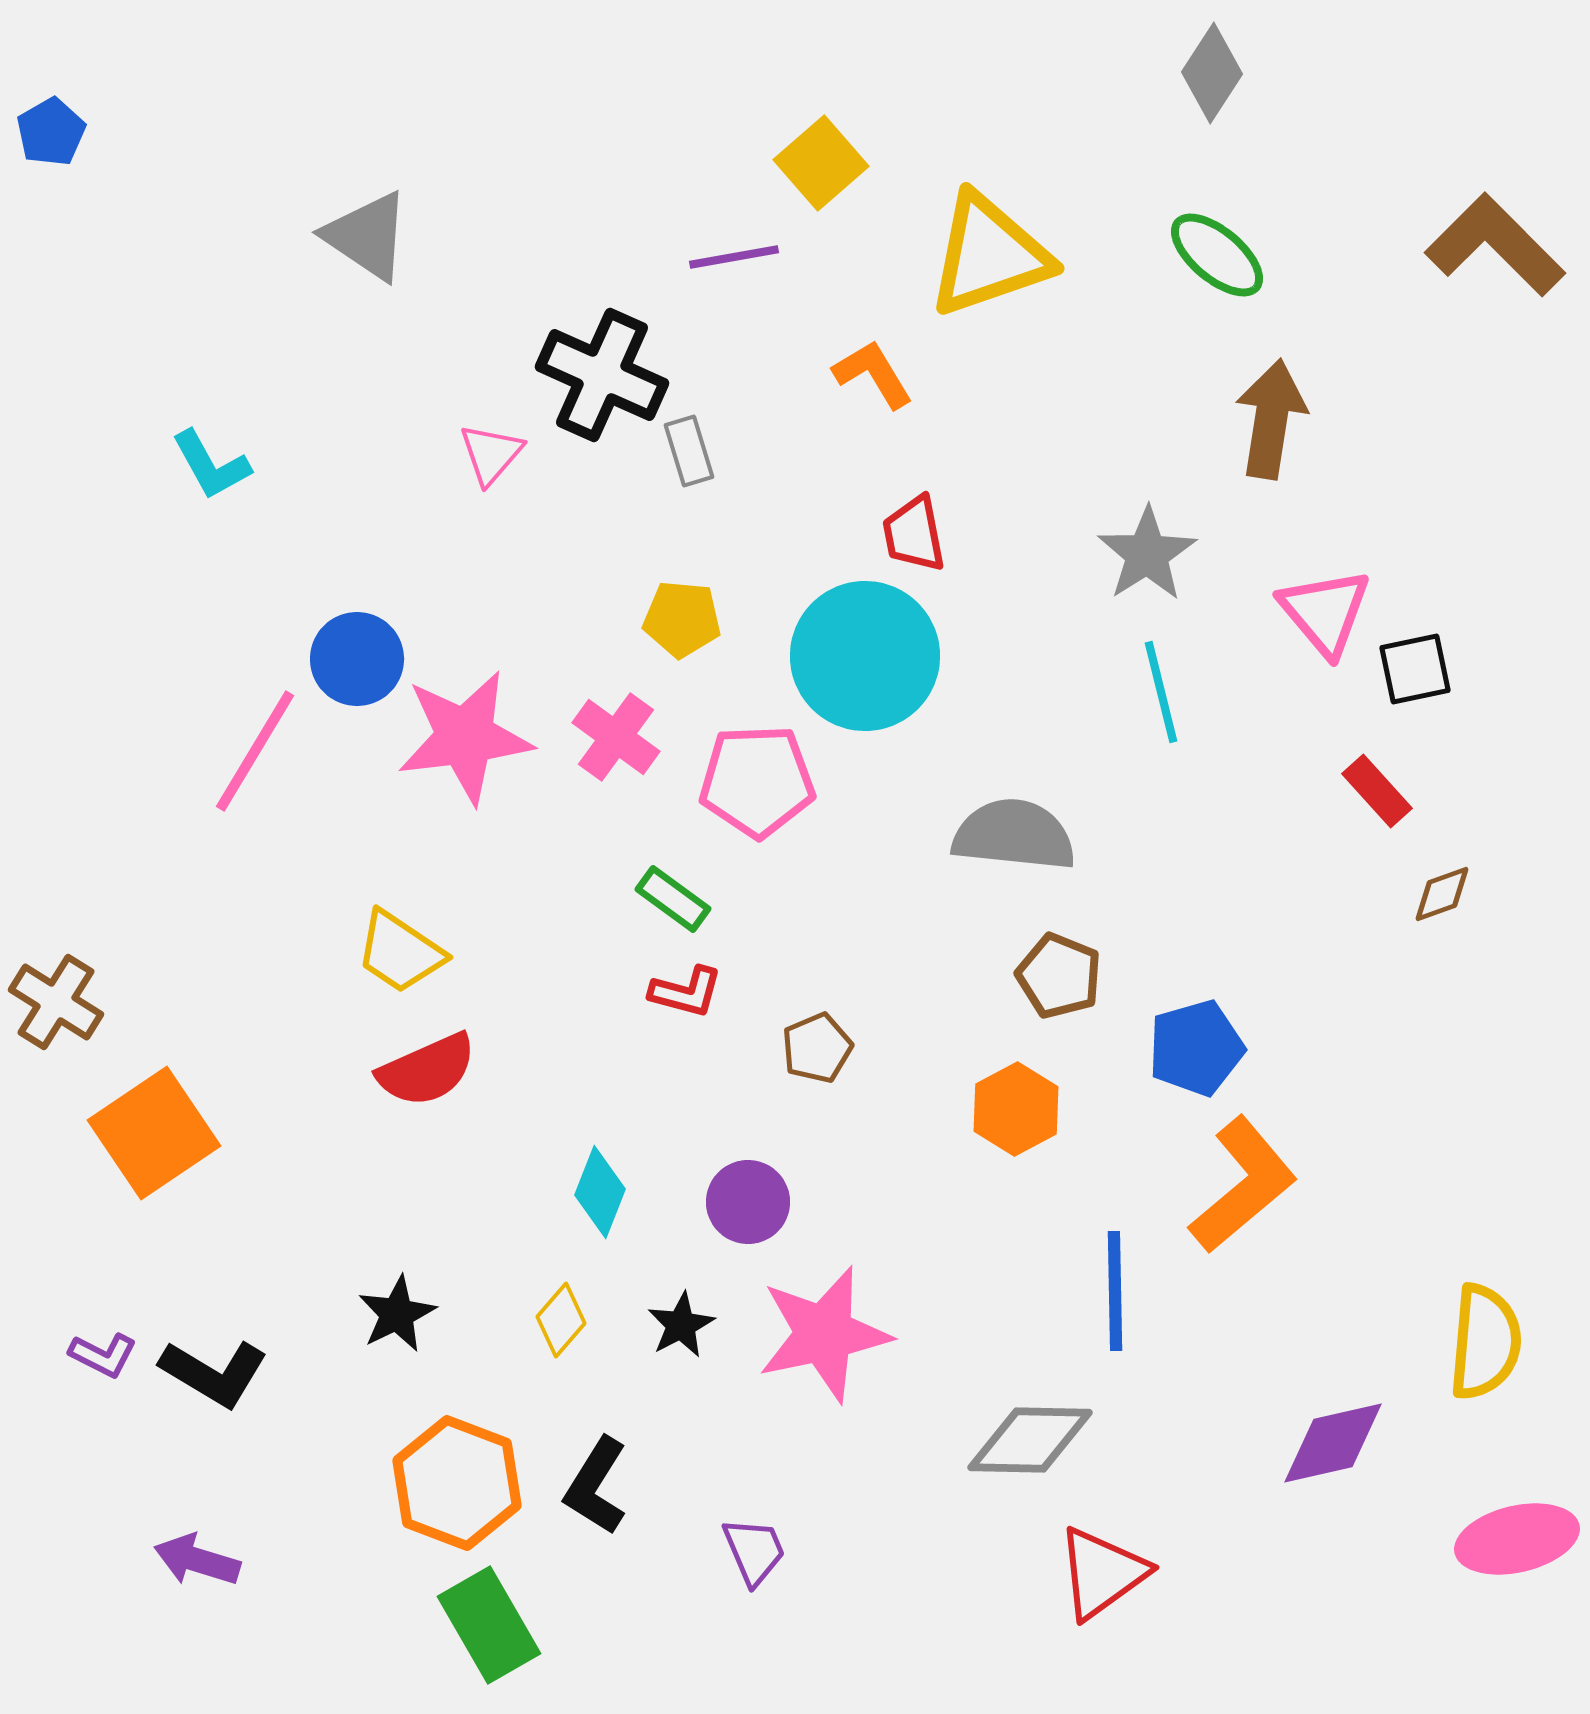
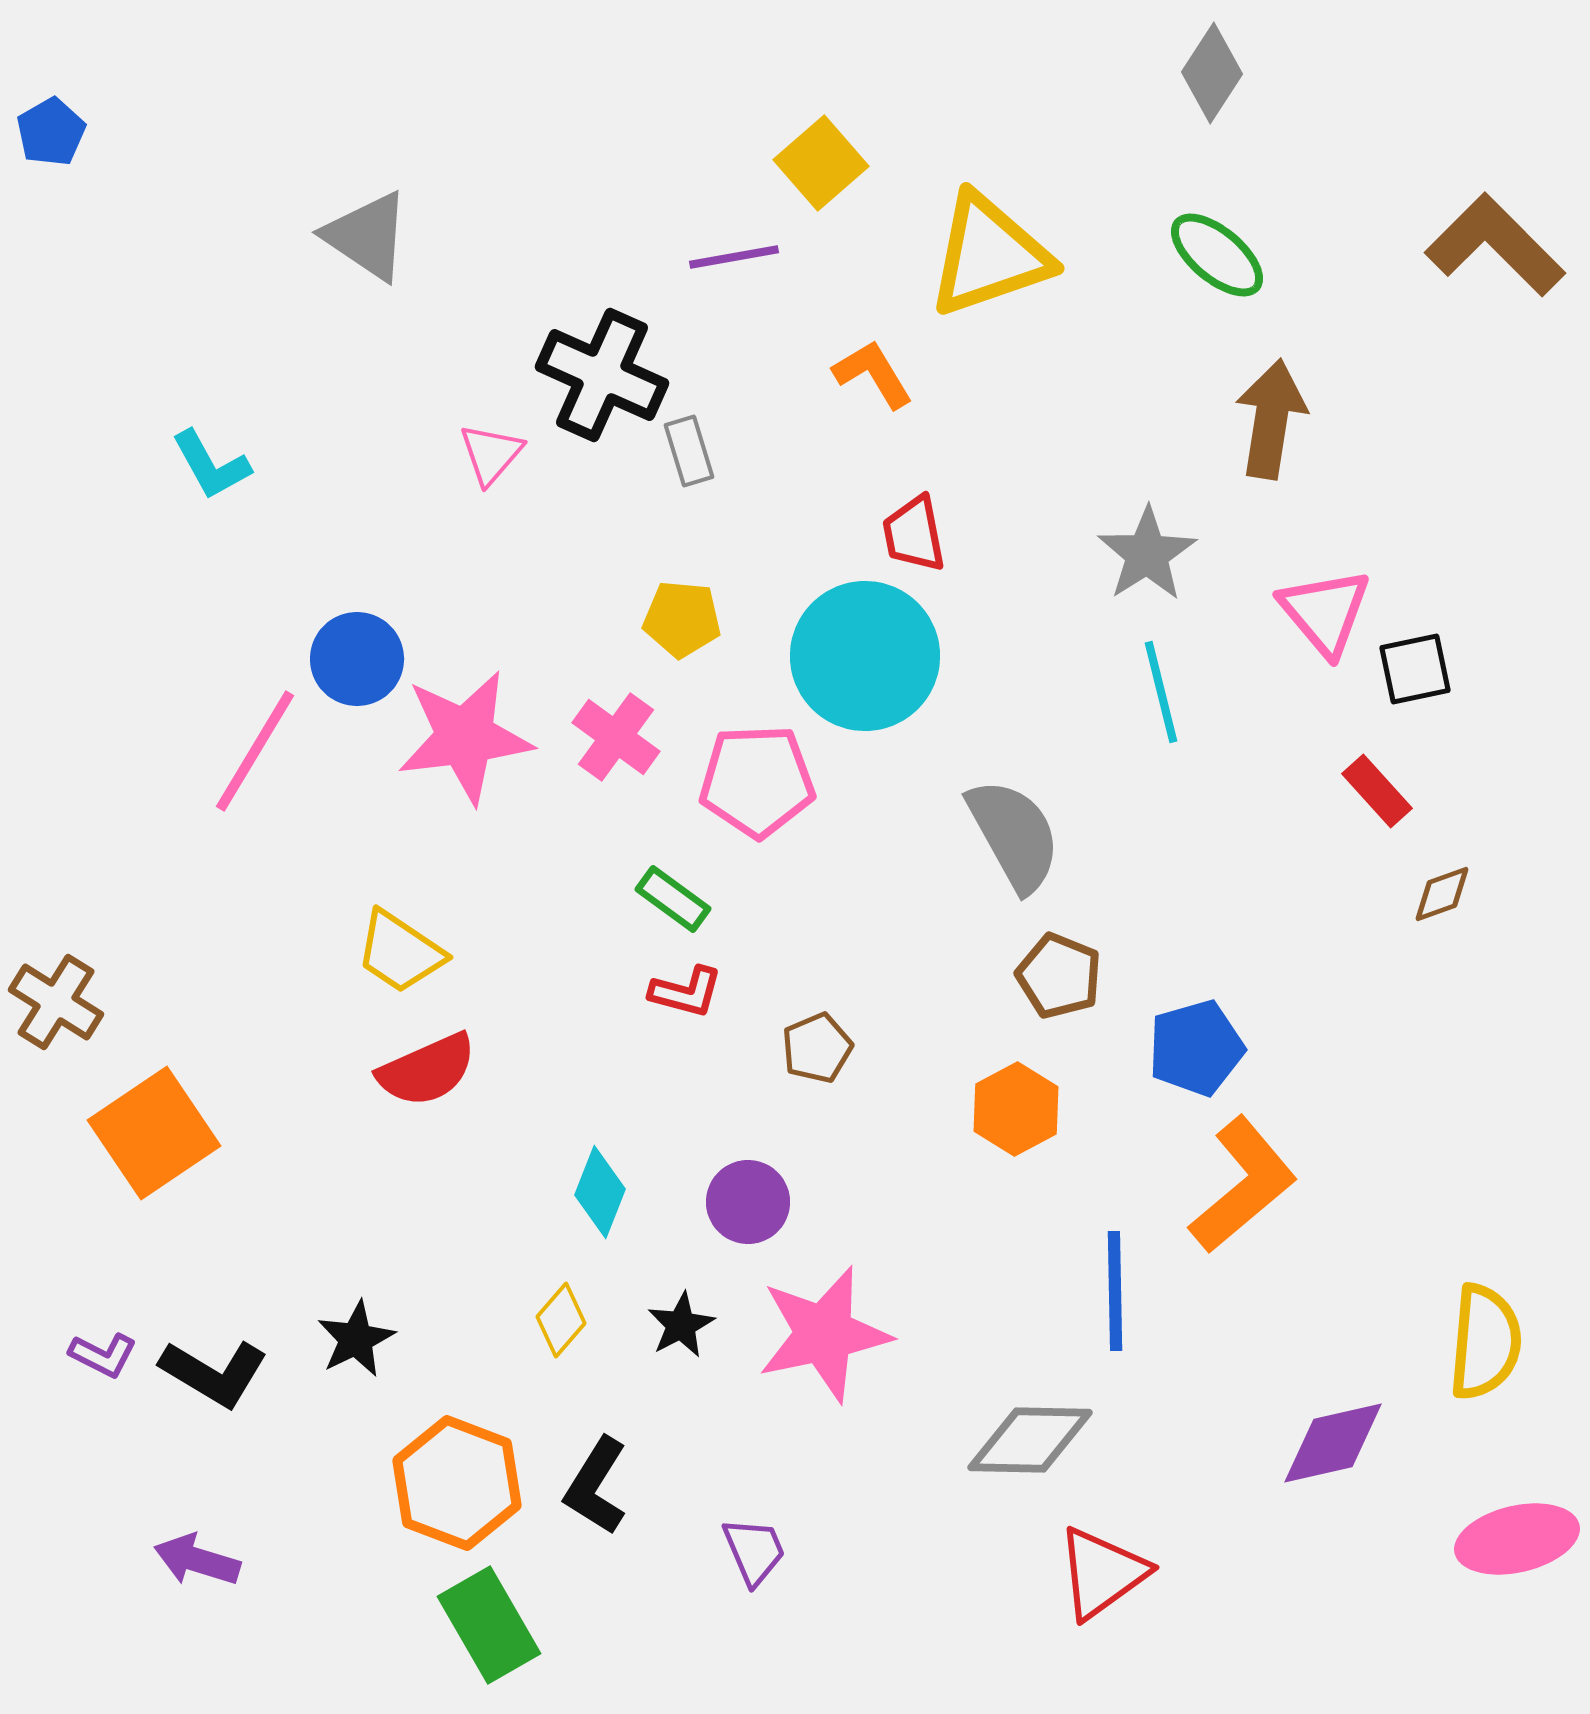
gray semicircle at (1014, 835): rotated 55 degrees clockwise
black star at (397, 1314): moved 41 px left, 25 px down
